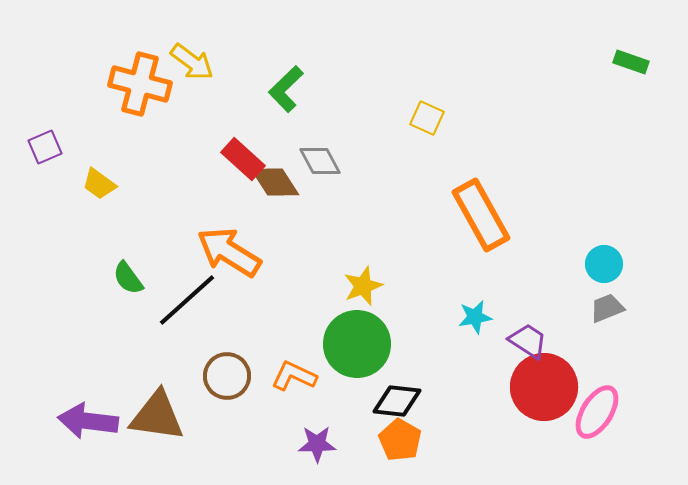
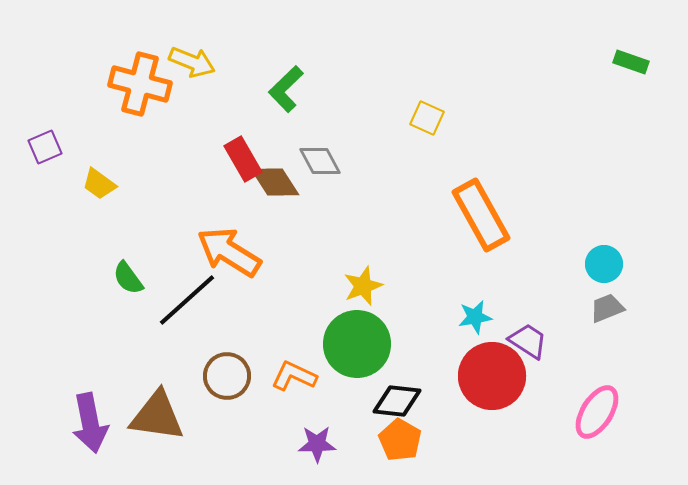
yellow arrow: rotated 15 degrees counterclockwise
red rectangle: rotated 18 degrees clockwise
red circle: moved 52 px left, 11 px up
purple arrow: moved 2 px right, 2 px down; rotated 108 degrees counterclockwise
